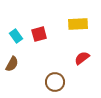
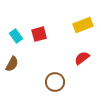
yellow rectangle: moved 5 px right, 1 px down; rotated 18 degrees counterclockwise
